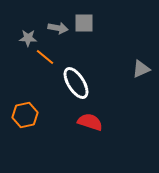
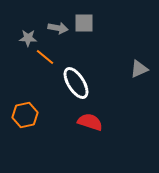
gray triangle: moved 2 px left
